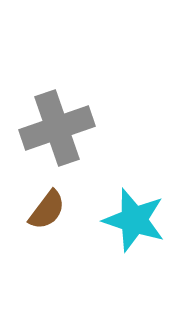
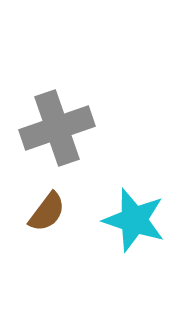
brown semicircle: moved 2 px down
